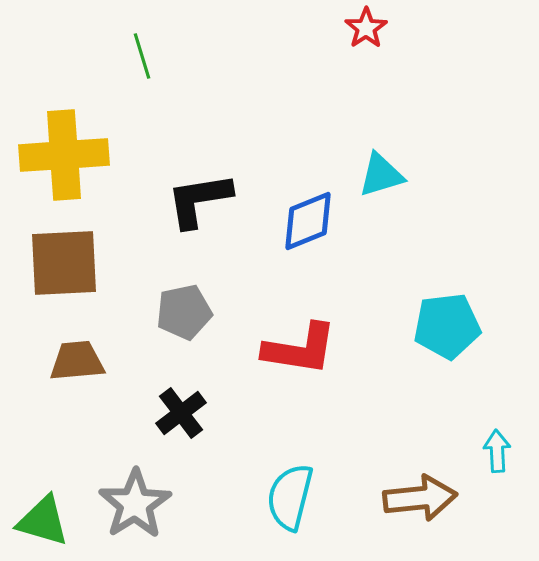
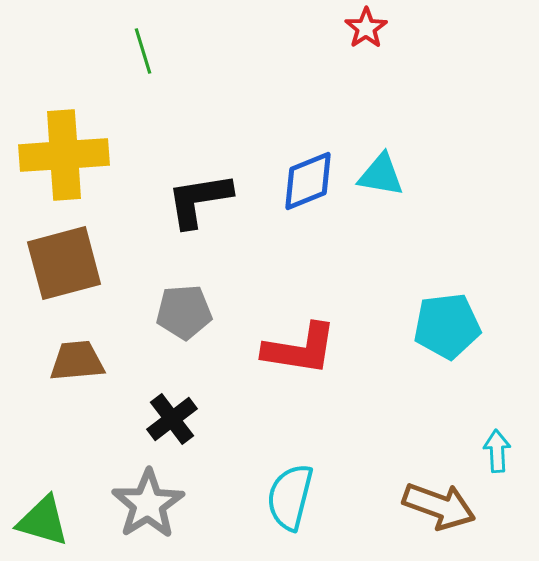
green line: moved 1 px right, 5 px up
cyan triangle: rotated 27 degrees clockwise
blue diamond: moved 40 px up
brown square: rotated 12 degrees counterclockwise
gray pentagon: rotated 8 degrees clockwise
black cross: moved 9 px left, 6 px down
brown arrow: moved 19 px right, 8 px down; rotated 26 degrees clockwise
gray star: moved 13 px right
